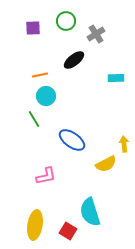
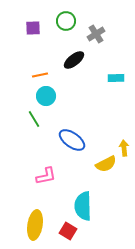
yellow arrow: moved 4 px down
cyan semicircle: moved 7 px left, 6 px up; rotated 16 degrees clockwise
